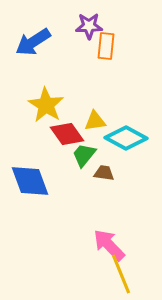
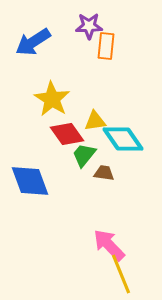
yellow star: moved 6 px right, 6 px up
cyan diamond: moved 3 px left, 1 px down; rotated 27 degrees clockwise
